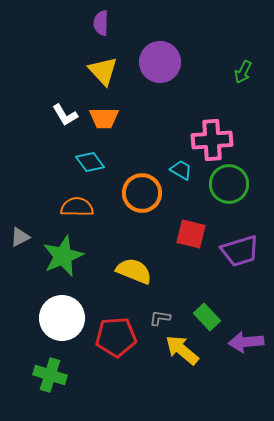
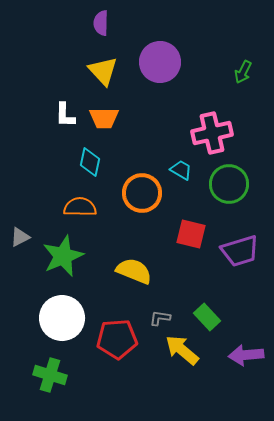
white L-shape: rotated 32 degrees clockwise
pink cross: moved 7 px up; rotated 9 degrees counterclockwise
cyan diamond: rotated 48 degrees clockwise
orange semicircle: moved 3 px right
red pentagon: moved 1 px right, 2 px down
purple arrow: moved 13 px down
